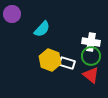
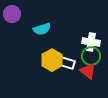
cyan semicircle: rotated 30 degrees clockwise
yellow hexagon: moved 2 px right; rotated 10 degrees clockwise
red triangle: moved 3 px left, 4 px up
